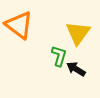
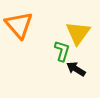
orange triangle: rotated 12 degrees clockwise
green L-shape: moved 3 px right, 5 px up
